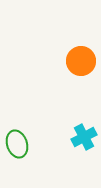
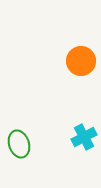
green ellipse: moved 2 px right
